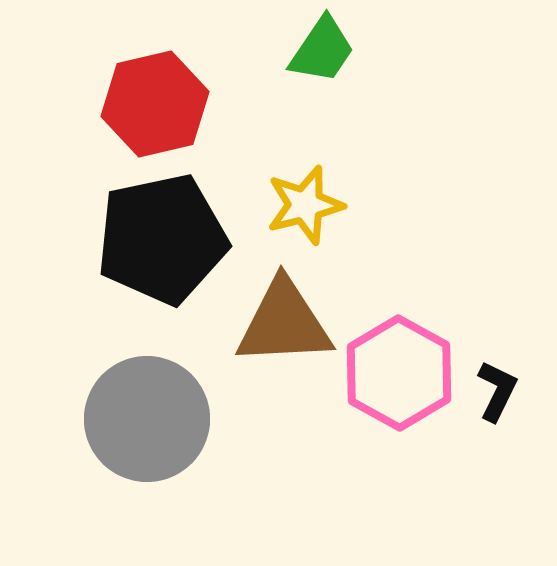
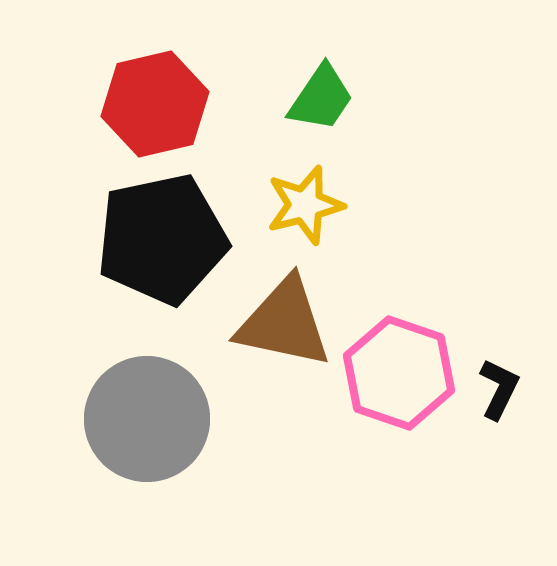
green trapezoid: moved 1 px left, 48 px down
brown triangle: rotated 15 degrees clockwise
pink hexagon: rotated 10 degrees counterclockwise
black L-shape: moved 2 px right, 2 px up
